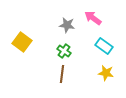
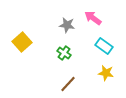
yellow square: rotated 12 degrees clockwise
green cross: moved 2 px down
brown line: moved 6 px right, 10 px down; rotated 36 degrees clockwise
